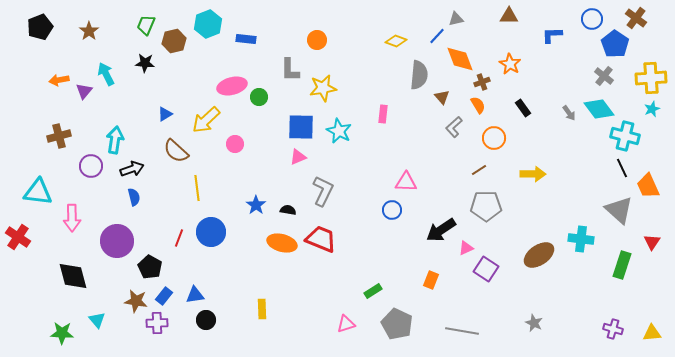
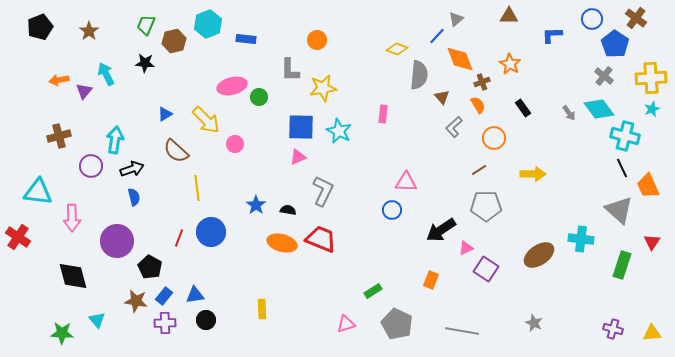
gray triangle at (456, 19): rotated 28 degrees counterclockwise
yellow diamond at (396, 41): moved 1 px right, 8 px down
yellow arrow at (206, 120): rotated 92 degrees counterclockwise
purple cross at (157, 323): moved 8 px right
